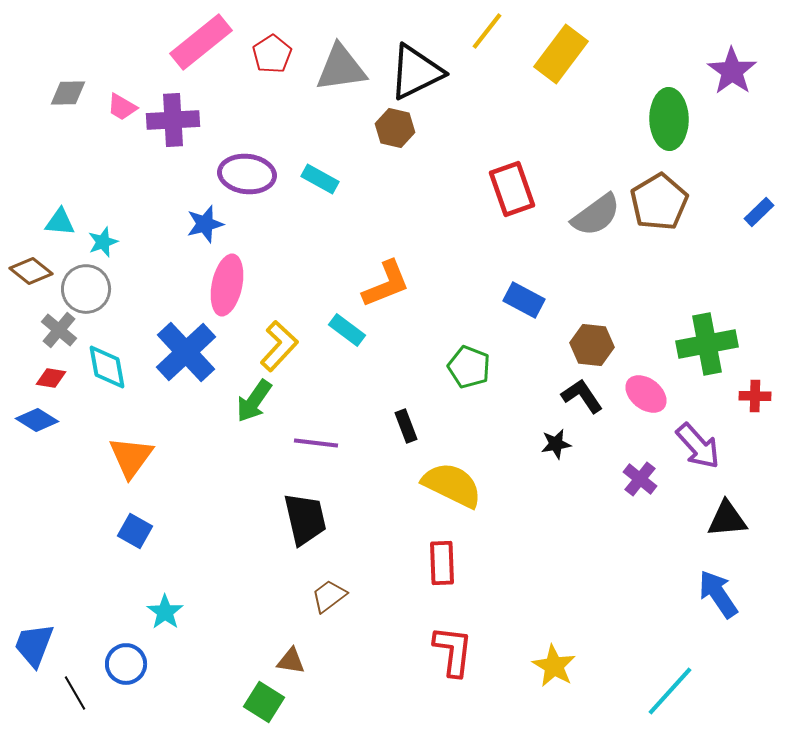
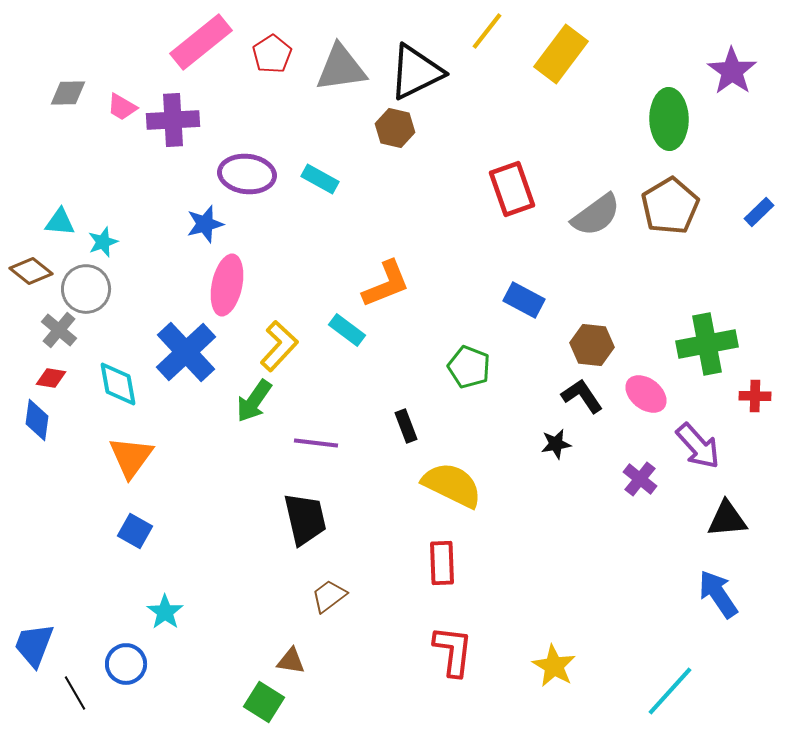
brown pentagon at (659, 202): moved 11 px right, 4 px down
cyan diamond at (107, 367): moved 11 px right, 17 px down
blue diamond at (37, 420): rotated 66 degrees clockwise
